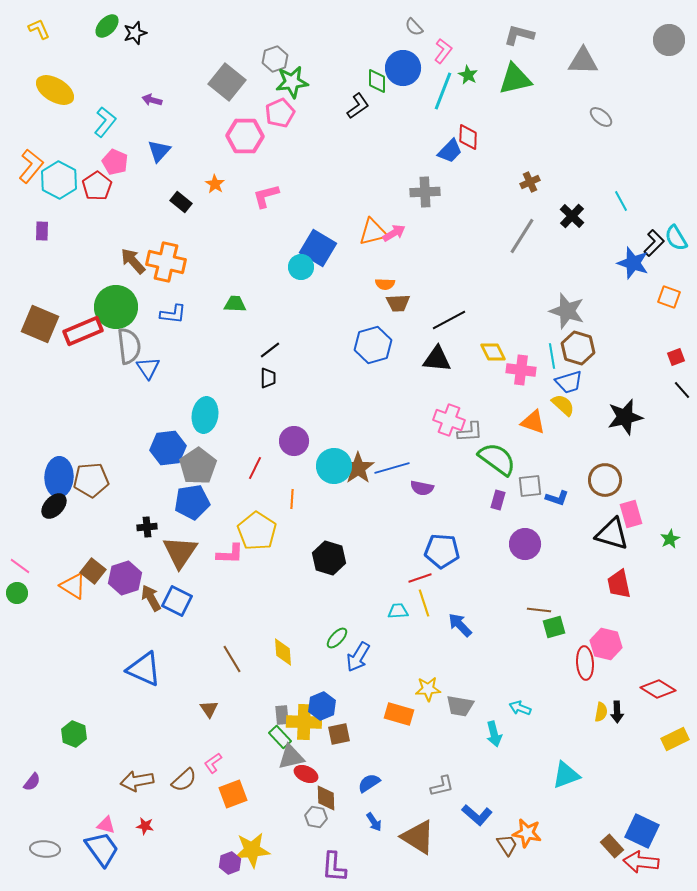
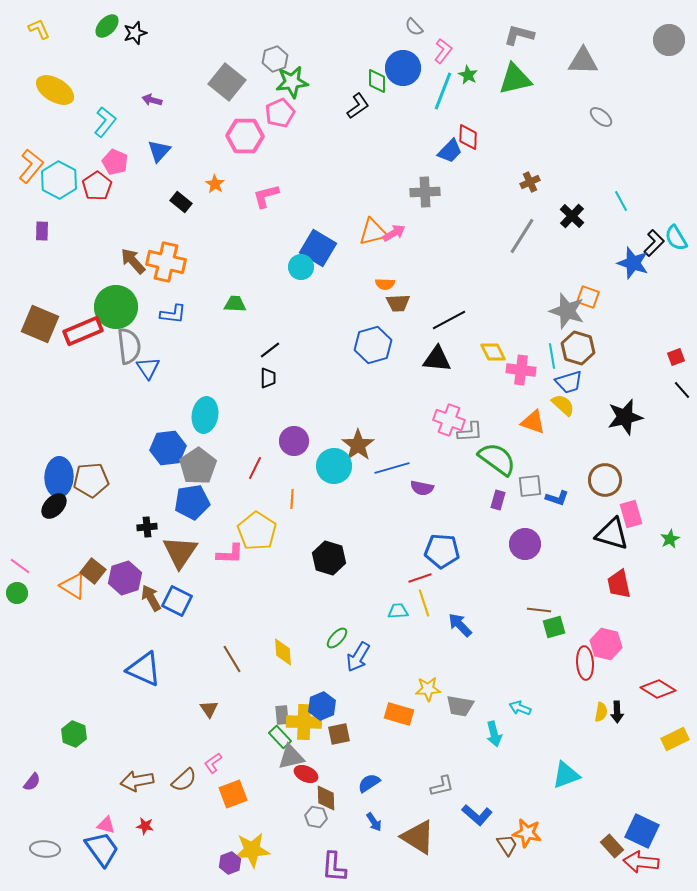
orange square at (669, 297): moved 81 px left
brown star at (358, 468): moved 23 px up
